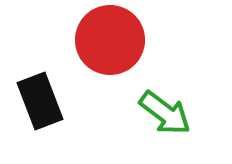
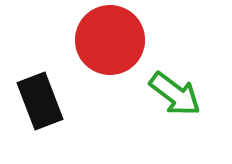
green arrow: moved 10 px right, 19 px up
